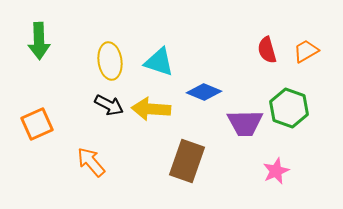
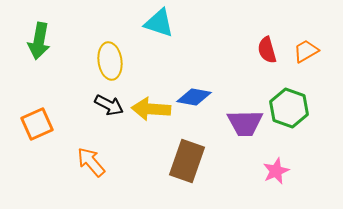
green arrow: rotated 12 degrees clockwise
cyan triangle: moved 39 px up
blue diamond: moved 10 px left, 5 px down; rotated 12 degrees counterclockwise
